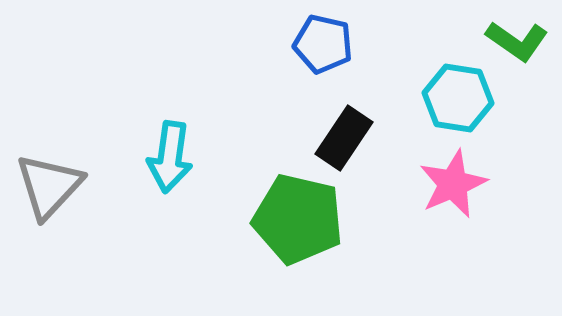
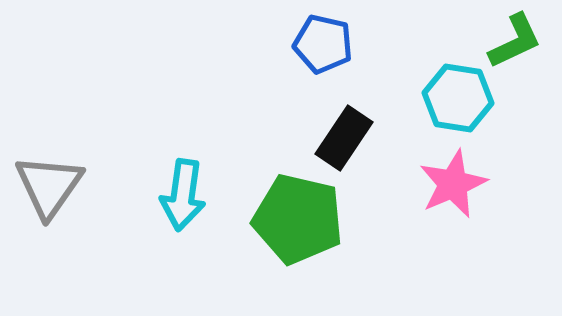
green L-shape: moved 2 px left; rotated 60 degrees counterclockwise
cyan arrow: moved 13 px right, 38 px down
gray triangle: rotated 8 degrees counterclockwise
